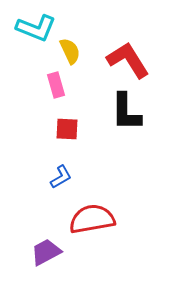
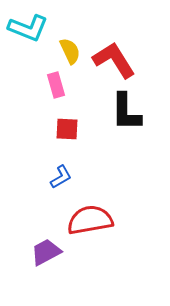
cyan L-shape: moved 8 px left
red L-shape: moved 14 px left
red semicircle: moved 2 px left, 1 px down
